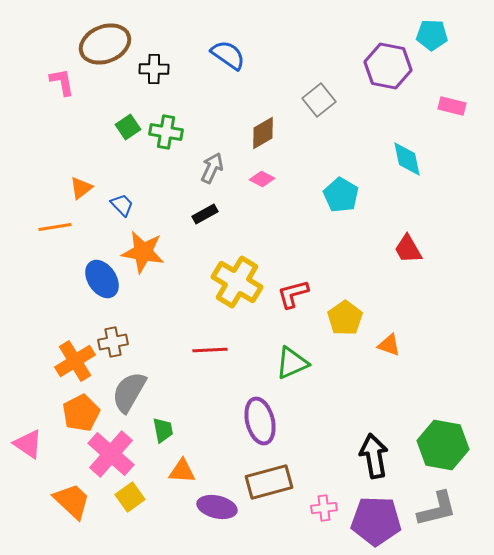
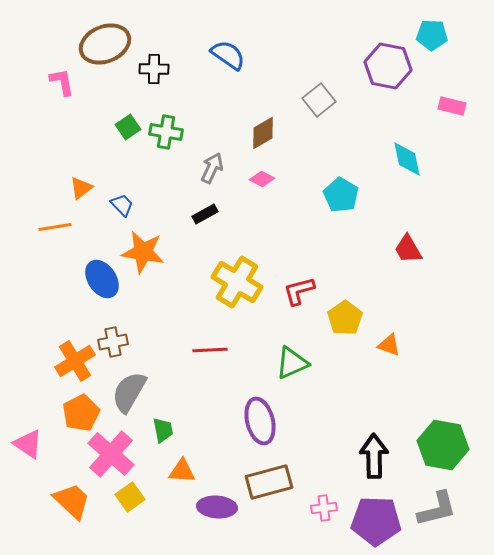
red L-shape at (293, 294): moved 6 px right, 3 px up
black arrow at (374, 456): rotated 9 degrees clockwise
purple ellipse at (217, 507): rotated 9 degrees counterclockwise
